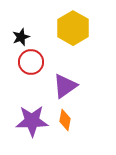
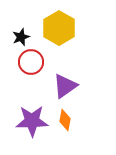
yellow hexagon: moved 14 px left
